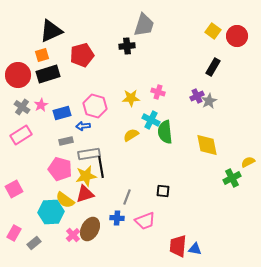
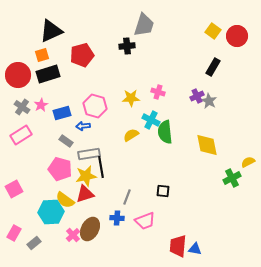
gray star at (209, 101): rotated 14 degrees counterclockwise
gray rectangle at (66, 141): rotated 48 degrees clockwise
